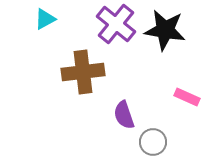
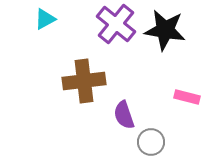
brown cross: moved 1 px right, 9 px down
pink rectangle: rotated 10 degrees counterclockwise
gray circle: moved 2 px left
